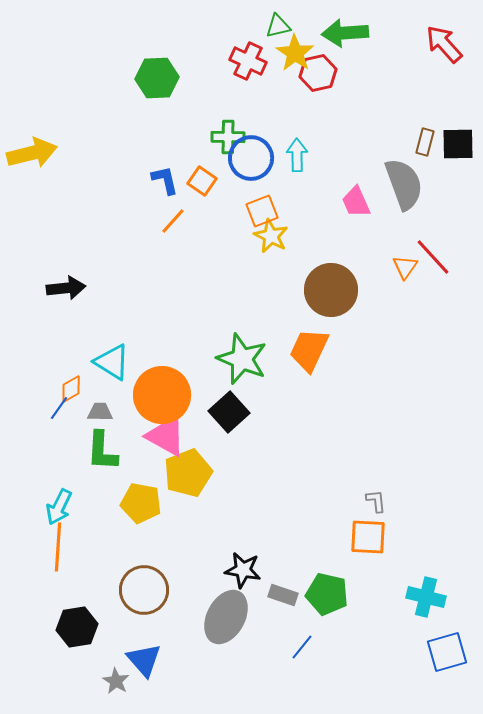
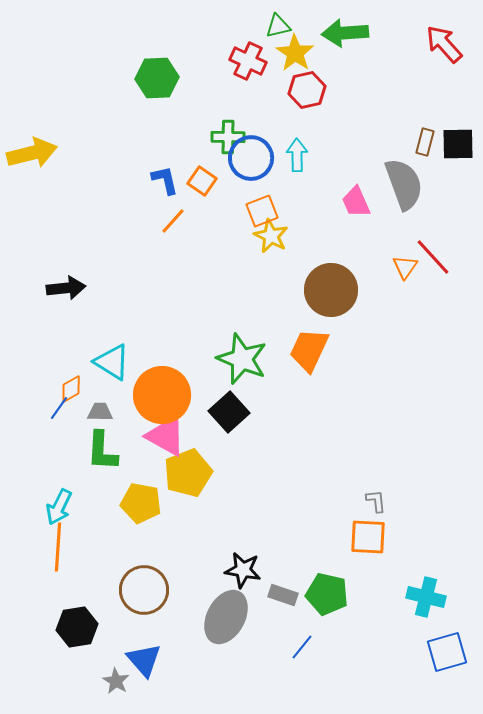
red hexagon at (318, 73): moved 11 px left, 17 px down
